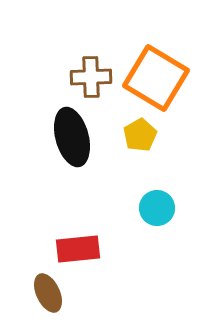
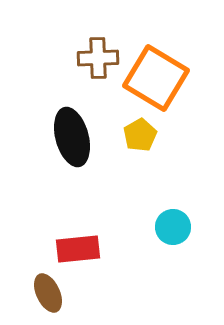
brown cross: moved 7 px right, 19 px up
cyan circle: moved 16 px right, 19 px down
